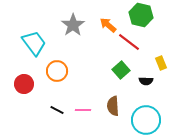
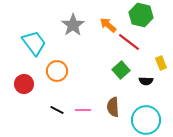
brown semicircle: moved 1 px down
